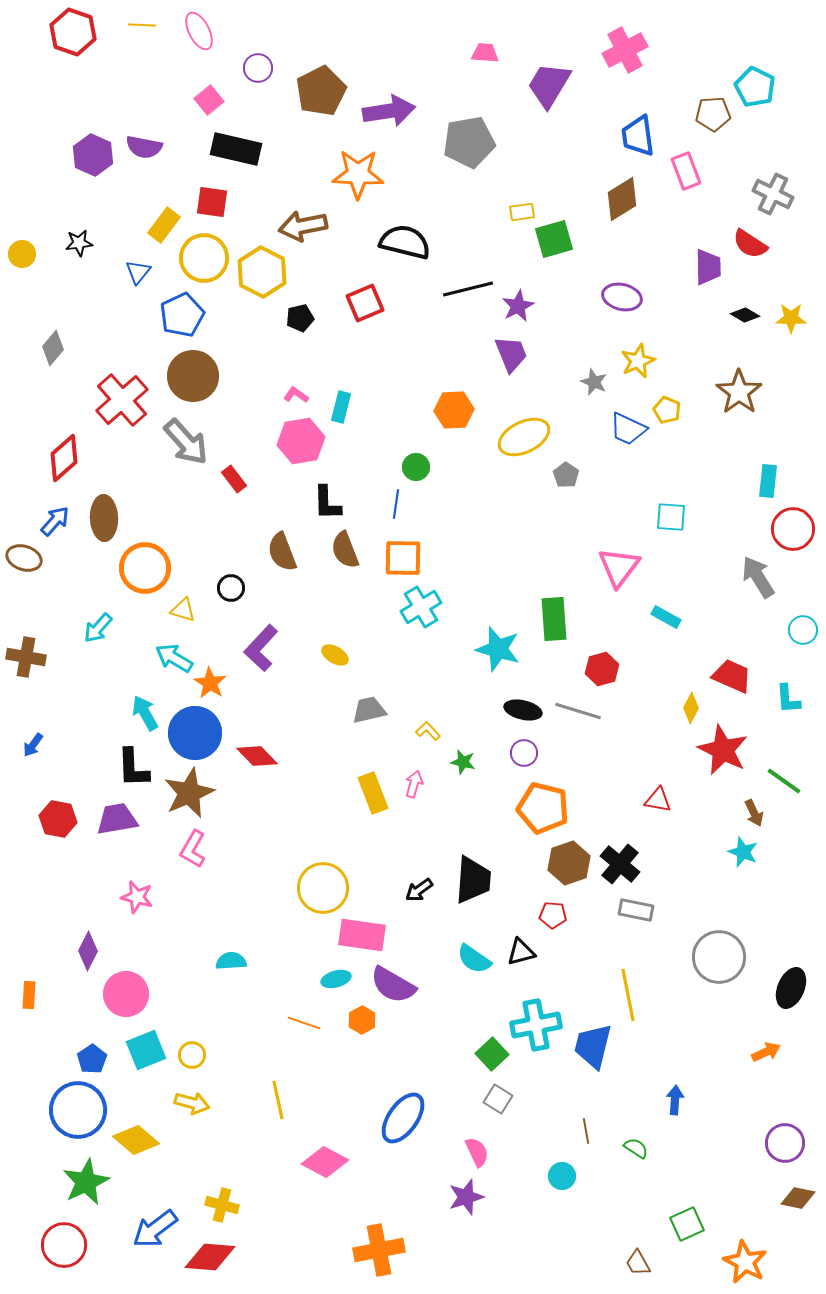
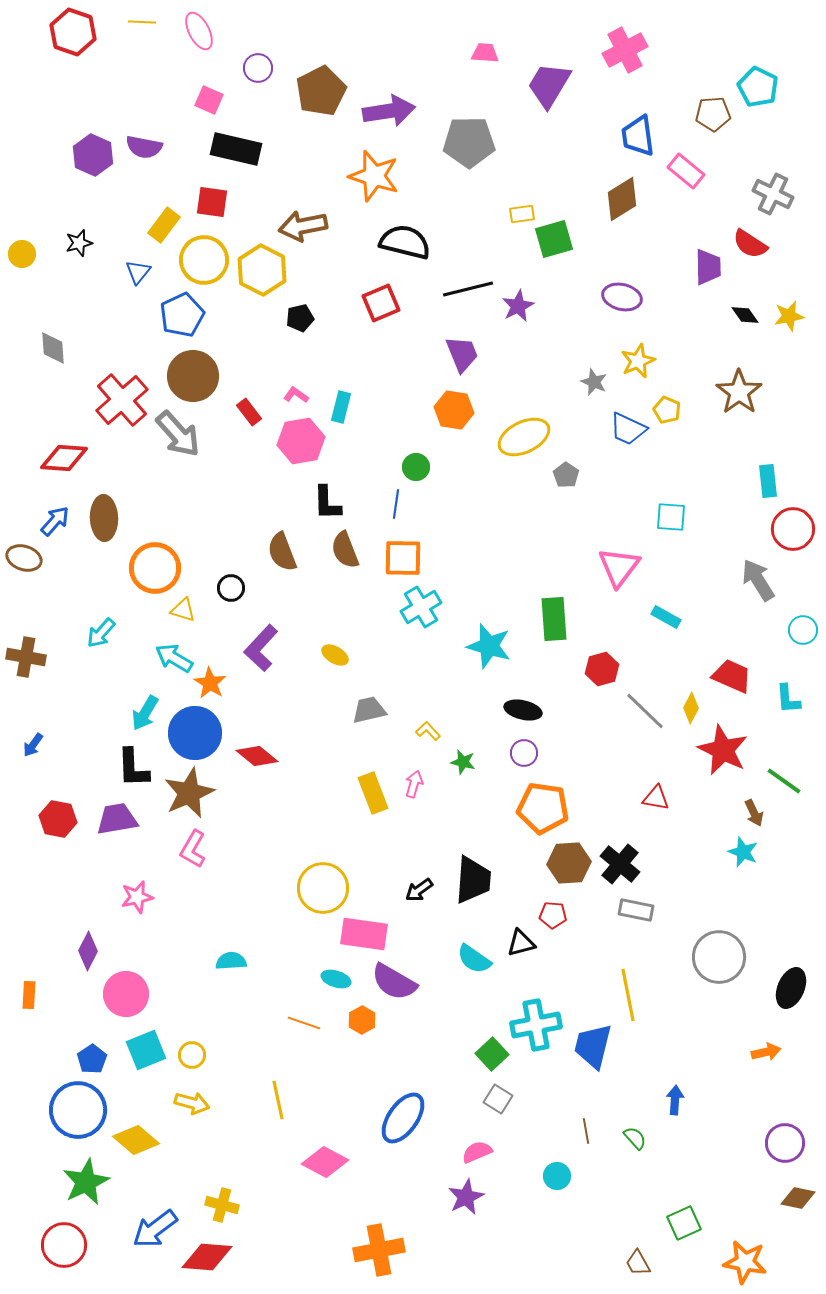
yellow line at (142, 25): moved 3 px up
cyan pentagon at (755, 87): moved 3 px right
pink square at (209, 100): rotated 28 degrees counterclockwise
gray pentagon at (469, 142): rotated 9 degrees clockwise
pink rectangle at (686, 171): rotated 30 degrees counterclockwise
orange star at (358, 174): moved 16 px right, 2 px down; rotated 15 degrees clockwise
yellow rectangle at (522, 212): moved 2 px down
black star at (79, 243): rotated 8 degrees counterclockwise
yellow circle at (204, 258): moved 2 px down
yellow hexagon at (262, 272): moved 2 px up
red square at (365, 303): moved 16 px right
black diamond at (745, 315): rotated 24 degrees clockwise
yellow star at (791, 318): moved 2 px left, 2 px up; rotated 12 degrees counterclockwise
gray diamond at (53, 348): rotated 44 degrees counterclockwise
purple trapezoid at (511, 354): moved 49 px left
orange hexagon at (454, 410): rotated 12 degrees clockwise
gray arrow at (186, 442): moved 8 px left, 8 px up
red diamond at (64, 458): rotated 45 degrees clockwise
red rectangle at (234, 479): moved 15 px right, 67 px up
cyan rectangle at (768, 481): rotated 12 degrees counterclockwise
orange circle at (145, 568): moved 10 px right
gray arrow at (758, 577): moved 3 px down
cyan arrow at (98, 628): moved 3 px right, 5 px down
cyan star at (498, 649): moved 9 px left, 3 px up
gray line at (578, 711): moved 67 px right; rotated 27 degrees clockwise
cyan arrow at (145, 713): rotated 120 degrees counterclockwise
red diamond at (257, 756): rotated 6 degrees counterclockwise
red triangle at (658, 800): moved 2 px left, 2 px up
orange pentagon at (543, 808): rotated 6 degrees counterclockwise
brown hexagon at (569, 863): rotated 15 degrees clockwise
pink star at (137, 897): rotated 28 degrees counterclockwise
pink rectangle at (362, 935): moved 2 px right, 1 px up
black triangle at (521, 952): moved 9 px up
cyan ellipse at (336, 979): rotated 32 degrees clockwise
purple semicircle at (393, 985): moved 1 px right, 3 px up
orange arrow at (766, 1052): rotated 12 degrees clockwise
green semicircle at (636, 1148): moved 1 px left, 10 px up; rotated 15 degrees clockwise
pink semicircle at (477, 1152): rotated 88 degrees counterclockwise
cyan circle at (562, 1176): moved 5 px left
purple star at (466, 1197): rotated 9 degrees counterclockwise
green square at (687, 1224): moved 3 px left, 1 px up
red diamond at (210, 1257): moved 3 px left
orange star at (745, 1262): rotated 18 degrees counterclockwise
